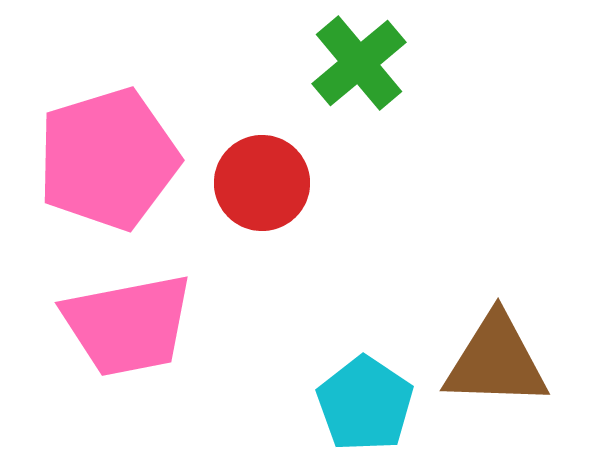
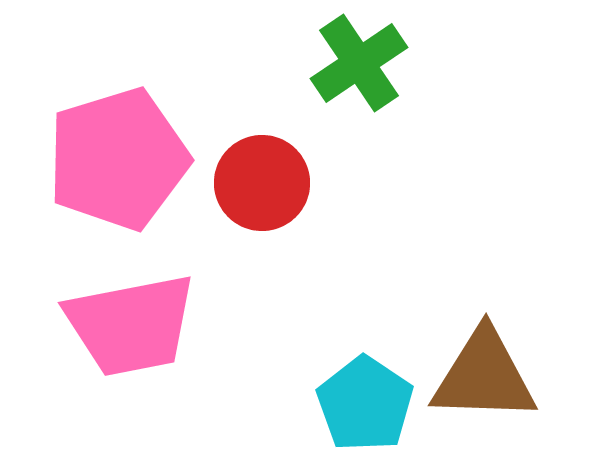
green cross: rotated 6 degrees clockwise
pink pentagon: moved 10 px right
pink trapezoid: moved 3 px right
brown triangle: moved 12 px left, 15 px down
